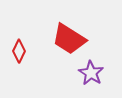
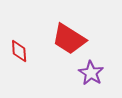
red diamond: rotated 30 degrees counterclockwise
